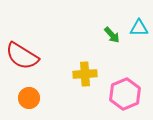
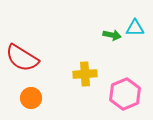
cyan triangle: moved 4 px left
green arrow: rotated 36 degrees counterclockwise
red semicircle: moved 2 px down
orange circle: moved 2 px right
